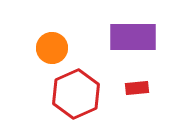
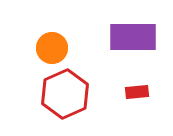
red rectangle: moved 4 px down
red hexagon: moved 11 px left
